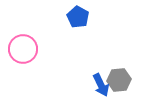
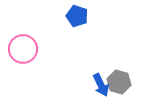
blue pentagon: moved 1 px left, 1 px up; rotated 10 degrees counterclockwise
gray hexagon: moved 2 px down; rotated 20 degrees clockwise
